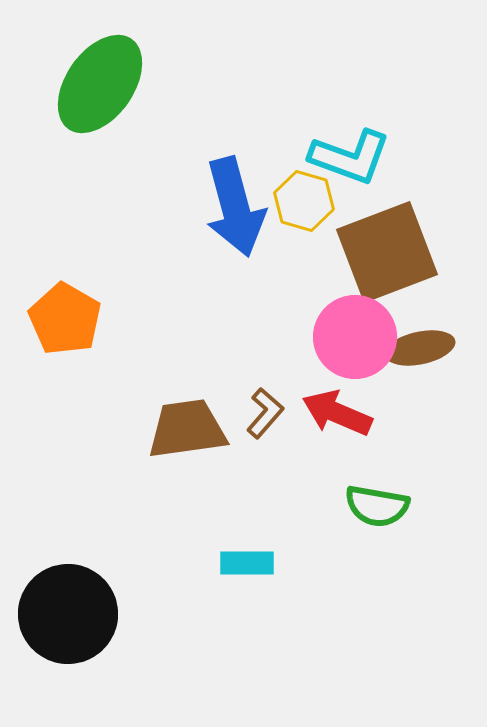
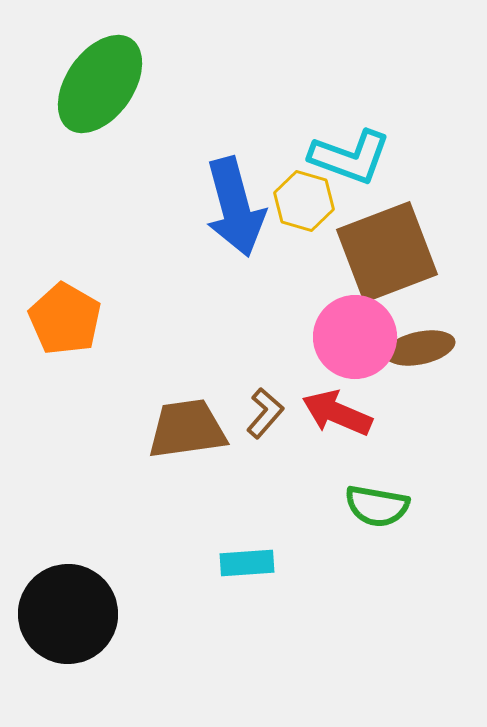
cyan rectangle: rotated 4 degrees counterclockwise
